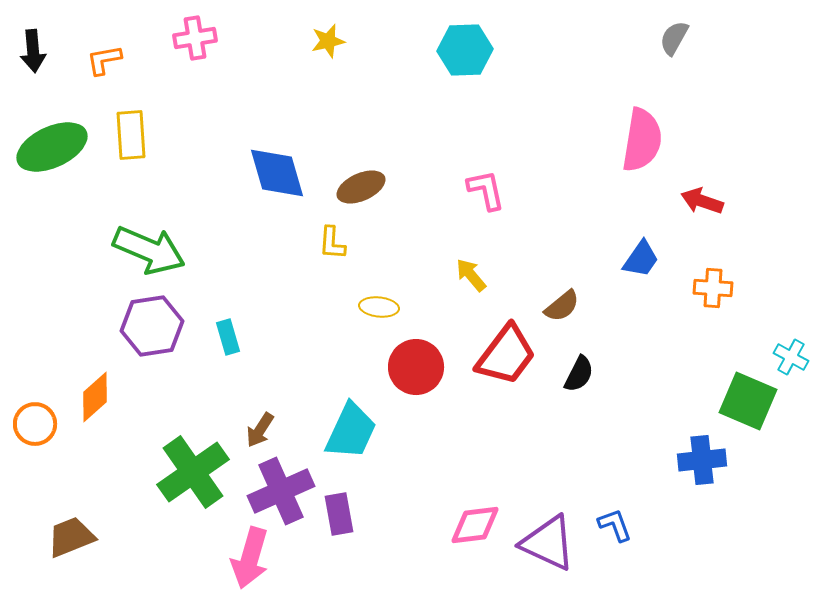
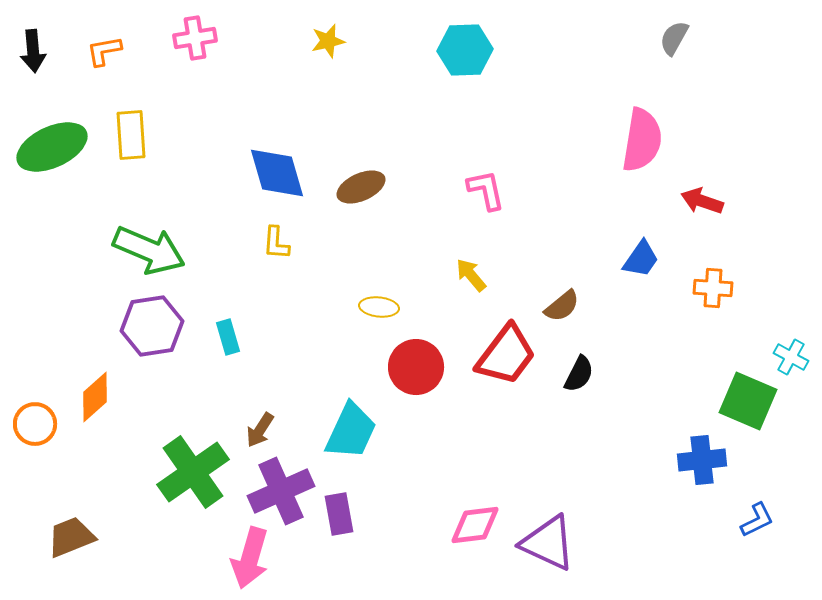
orange L-shape: moved 9 px up
yellow L-shape: moved 56 px left
blue L-shape: moved 142 px right, 5 px up; rotated 84 degrees clockwise
